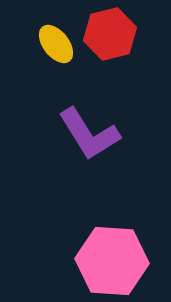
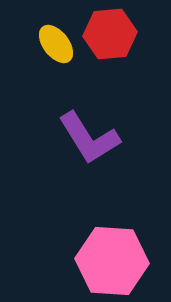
red hexagon: rotated 9 degrees clockwise
purple L-shape: moved 4 px down
